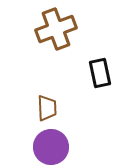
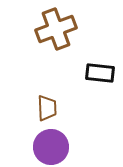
black rectangle: rotated 72 degrees counterclockwise
